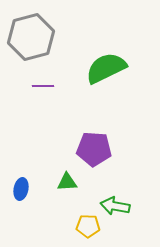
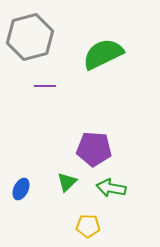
gray hexagon: moved 1 px left
green semicircle: moved 3 px left, 14 px up
purple line: moved 2 px right
green triangle: rotated 40 degrees counterclockwise
blue ellipse: rotated 15 degrees clockwise
green arrow: moved 4 px left, 18 px up
